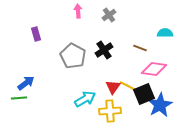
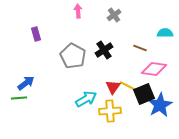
gray cross: moved 5 px right
cyan arrow: moved 1 px right
